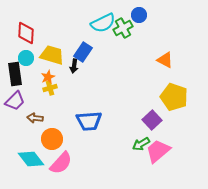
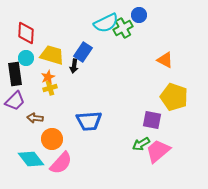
cyan semicircle: moved 3 px right
purple square: rotated 36 degrees counterclockwise
